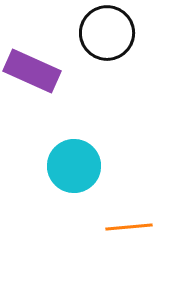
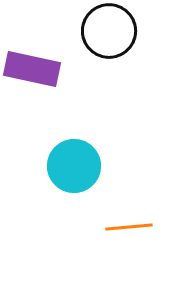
black circle: moved 2 px right, 2 px up
purple rectangle: moved 2 px up; rotated 12 degrees counterclockwise
